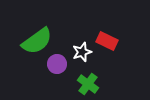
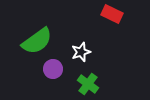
red rectangle: moved 5 px right, 27 px up
white star: moved 1 px left
purple circle: moved 4 px left, 5 px down
